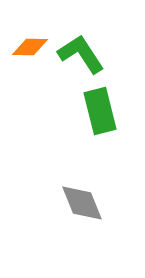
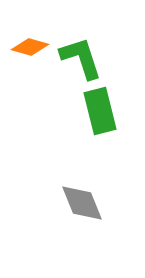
orange diamond: rotated 15 degrees clockwise
green L-shape: moved 4 px down; rotated 15 degrees clockwise
